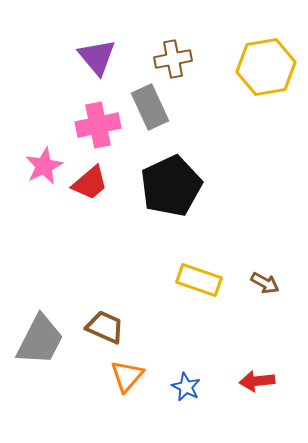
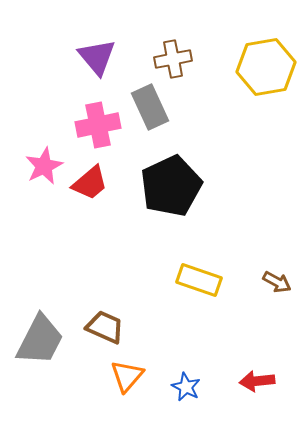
brown arrow: moved 12 px right, 1 px up
